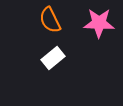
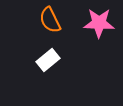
white rectangle: moved 5 px left, 2 px down
